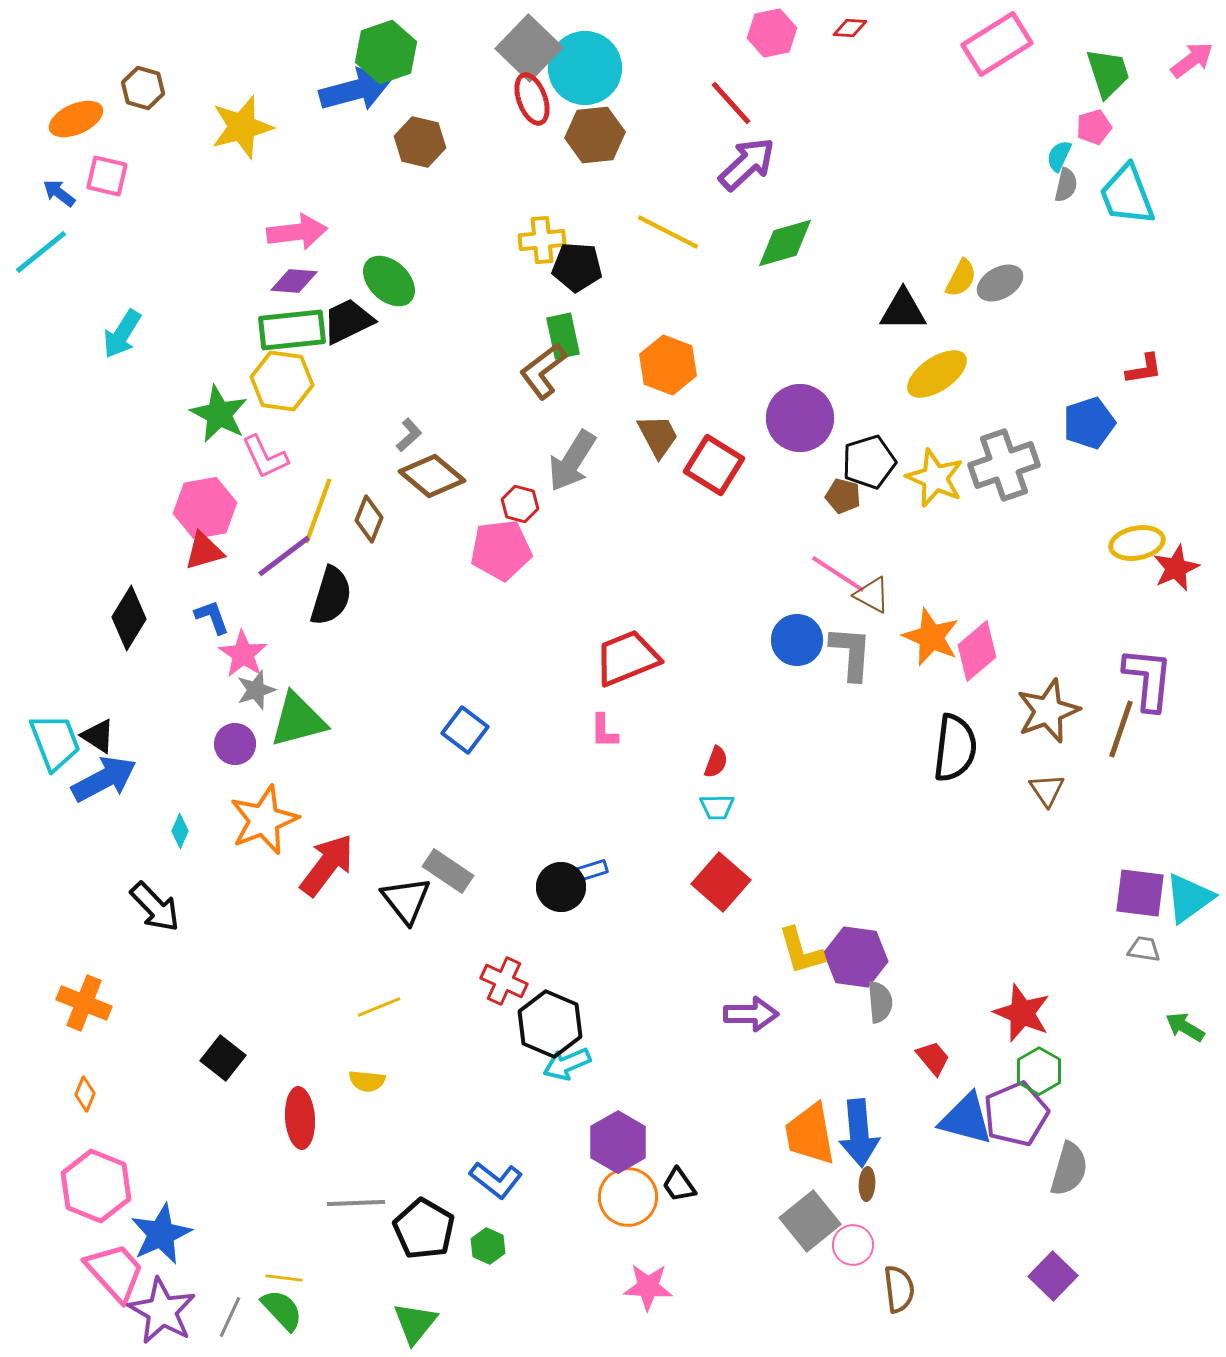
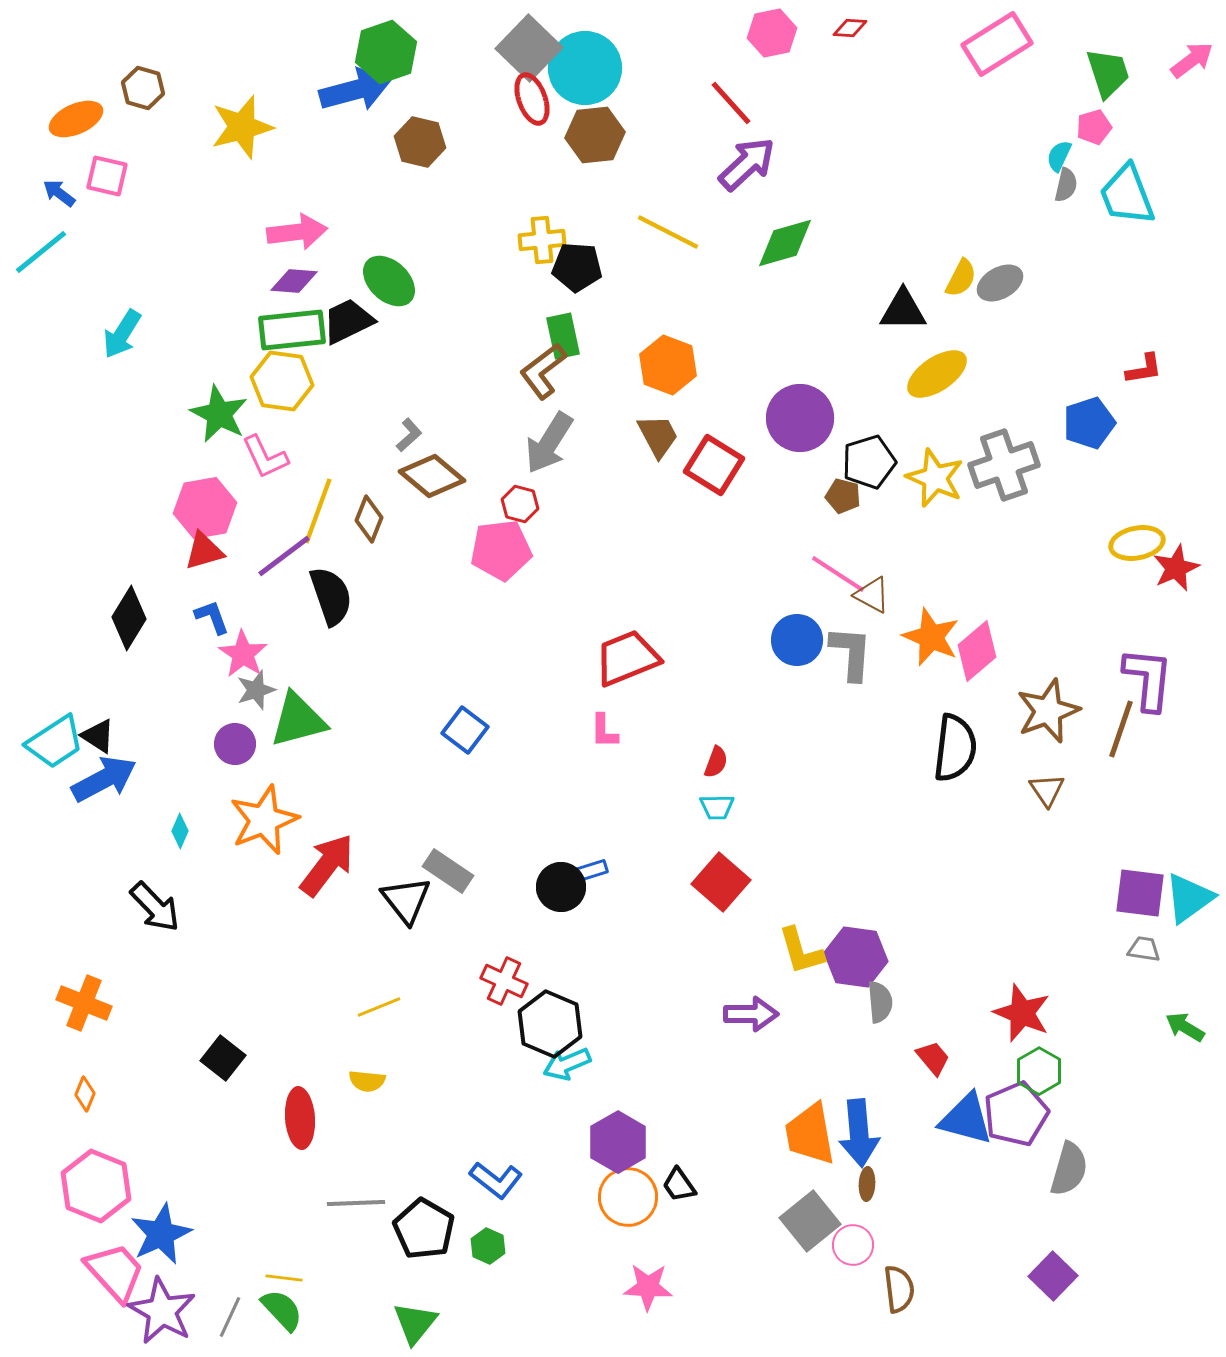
gray arrow at (572, 461): moved 23 px left, 18 px up
black semicircle at (331, 596): rotated 36 degrees counterclockwise
cyan trapezoid at (55, 742): rotated 78 degrees clockwise
